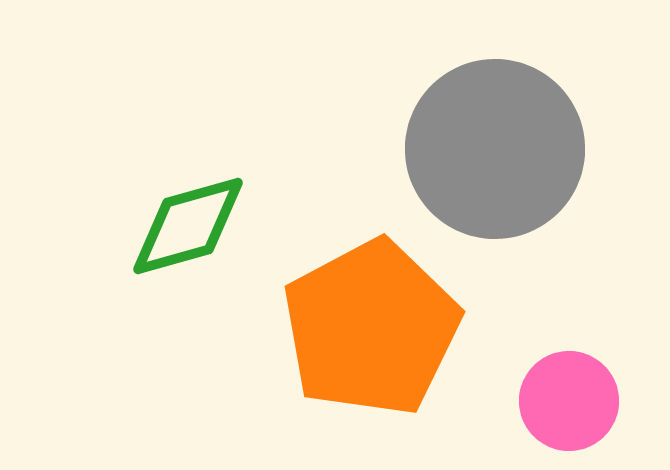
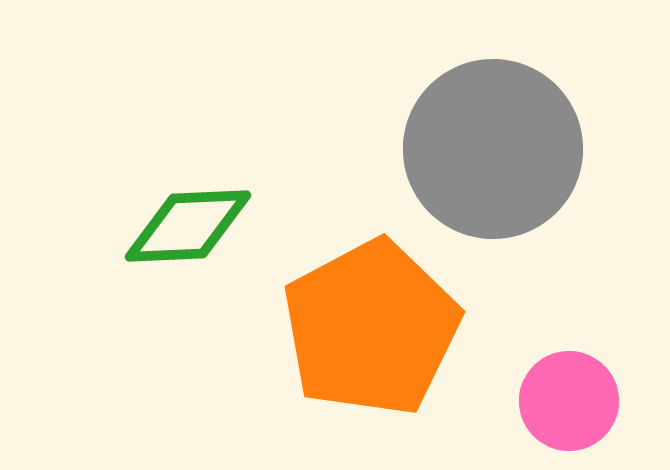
gray circle: moved 2 px left
green diamond: rotated 13 degrees clockwise
